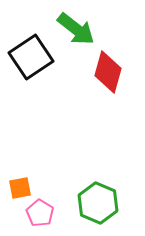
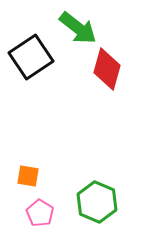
green arrow: moved 2 px right, 1 px up
red diamond: moved 1 px left, 3 px up
orange square: moved 8 px right, 12 px up; rotated 20 degrees clockwise
green hexagon: moved 1 px left, 1 px up
